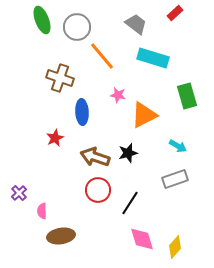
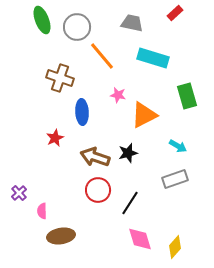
gray trapezoid: moved 4 px left, 1 px up; rotated 25 degrees counterclockwise
pink diamond: moved 2 px left
